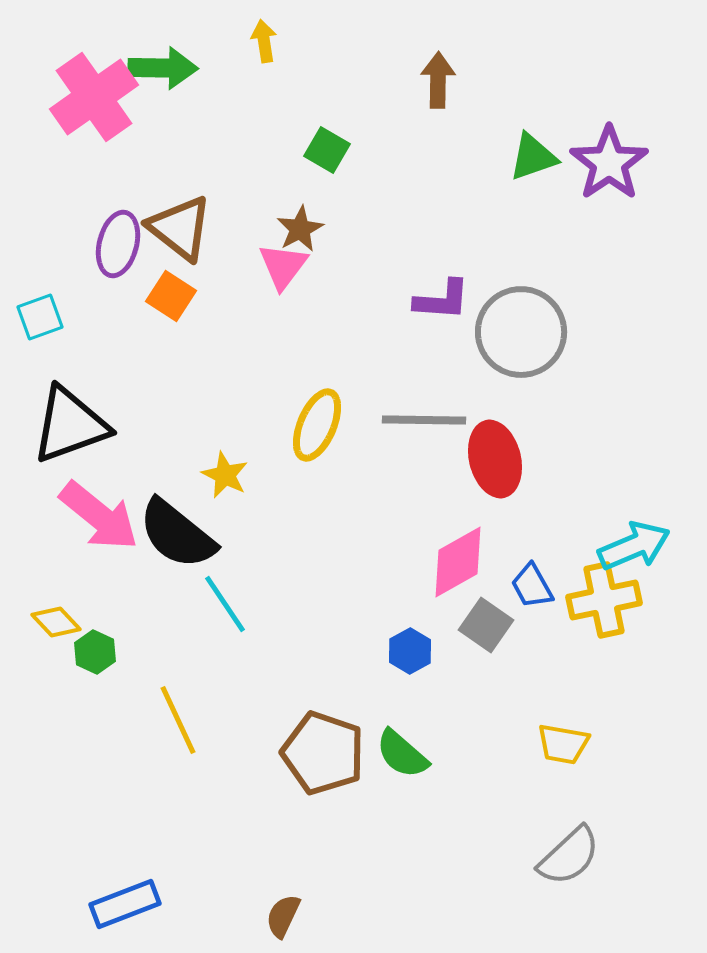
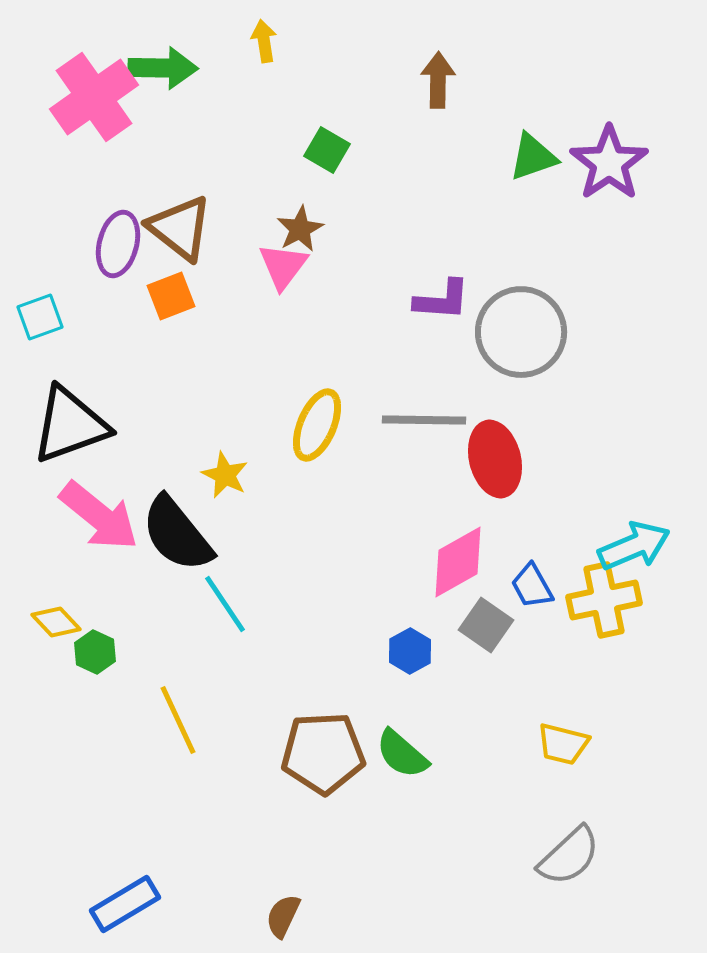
orange square: rotated 36 degrees clockwise
black semicircle: rotated 12 degrees clockwise
yellow trapezoid: rotated 4 degrees clockwise
brown pentagon: rotated 22 degrees counterclockwise
blue rectangle: rotated 10 degrees counterclockwise
